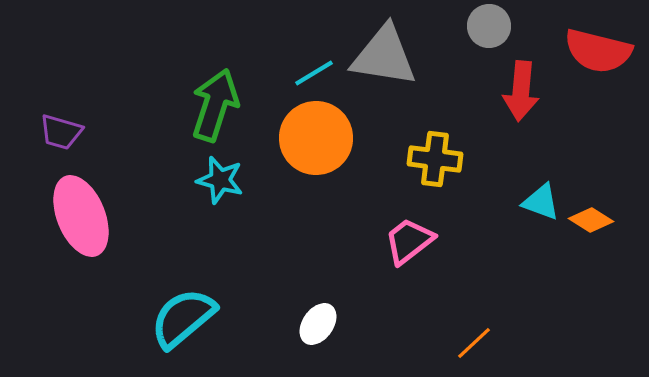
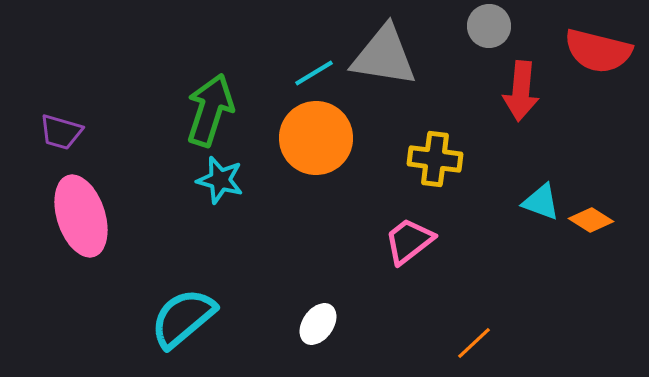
green arrow: moved 5 px left, 5 px down
pink ellipse: rotated 4 degrees clockwise
